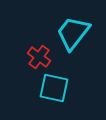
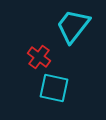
cyan trapezoid: moved 7 px up
